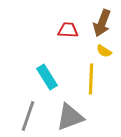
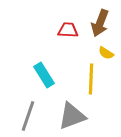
brown arrow: moved 2 px left
yellow semicircle: moved 2 px right, 2 px down
cyan rectangle: moved 3 px left, 2 px up
gray triangle: moved 2 px right, 1 px up
